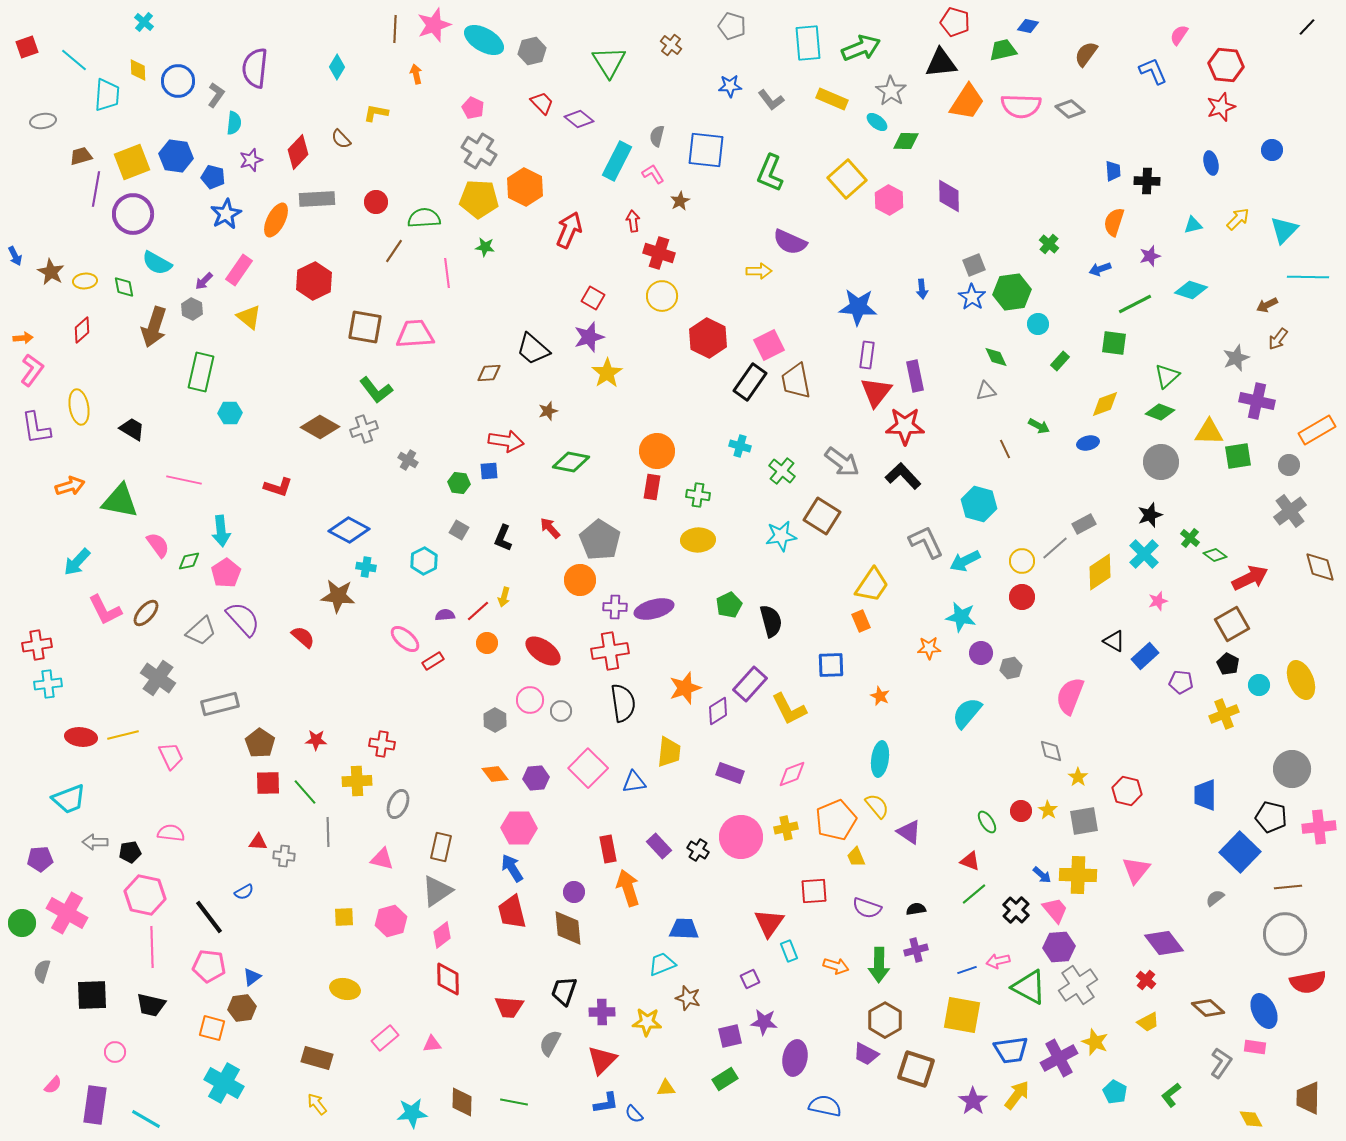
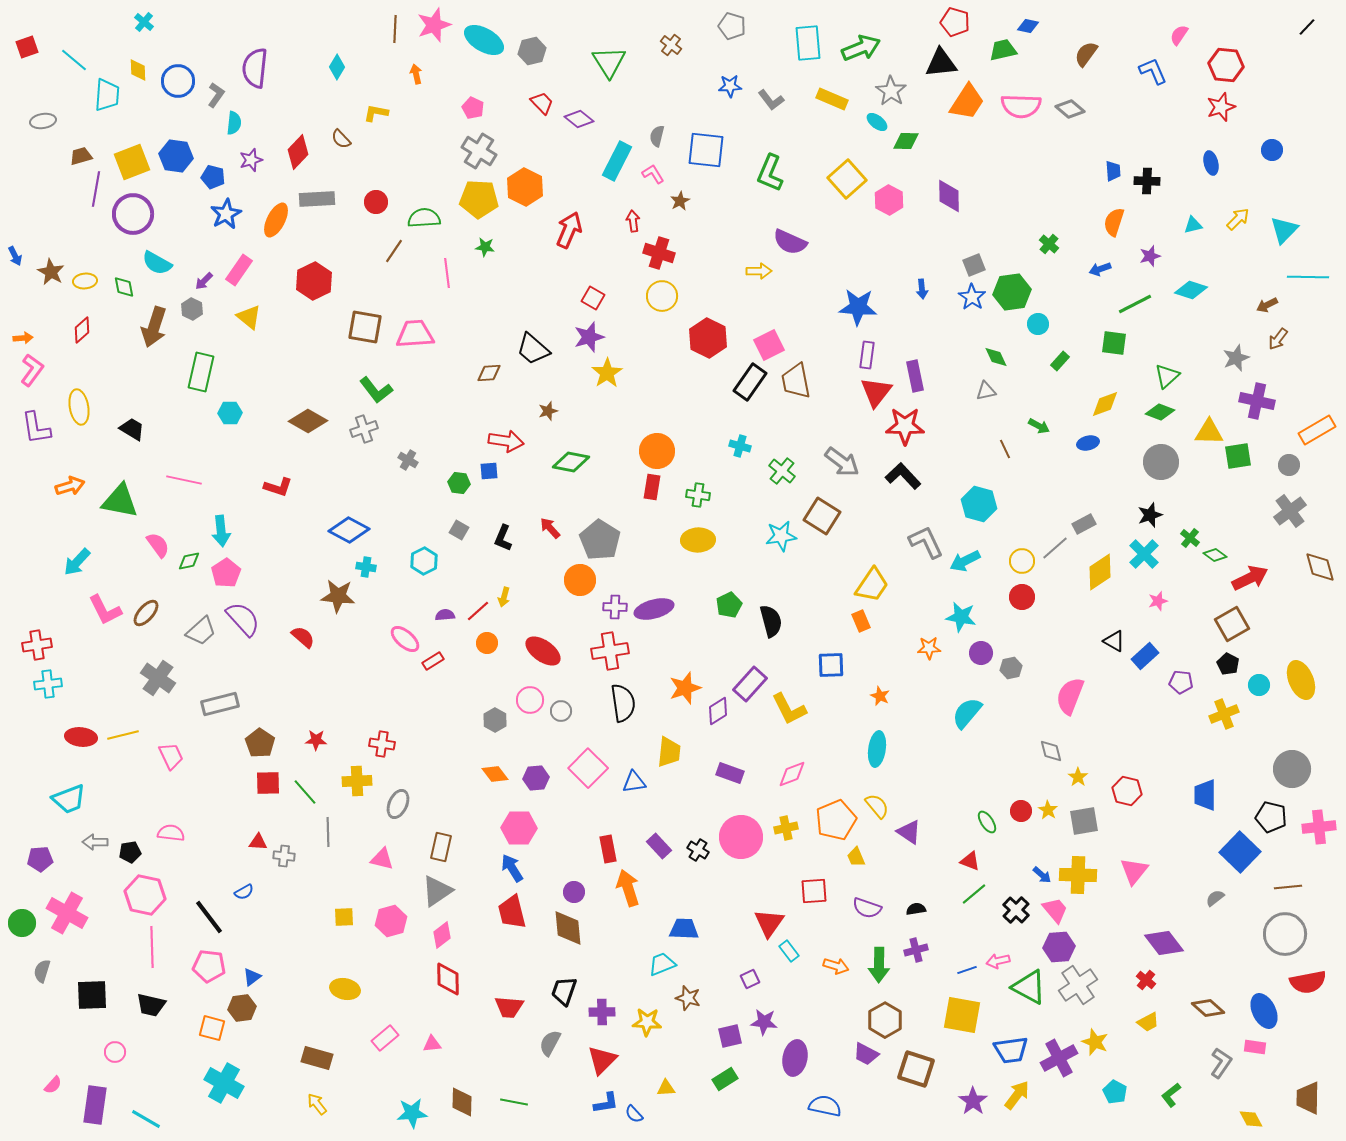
brown diamond at (320, 427): moved 12 px left, 6 px up
cyan ellipse at (880, 759): moved 3 px left, 10 px up
pink triangle at (1136, 870): moved 2 px left, 1 px down
cyan rectangle at (789, 951): rotated 15 degrees counterclockwise
